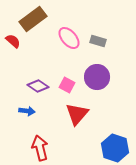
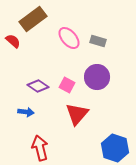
blue arrow: moved 1 px left, 1 px down
